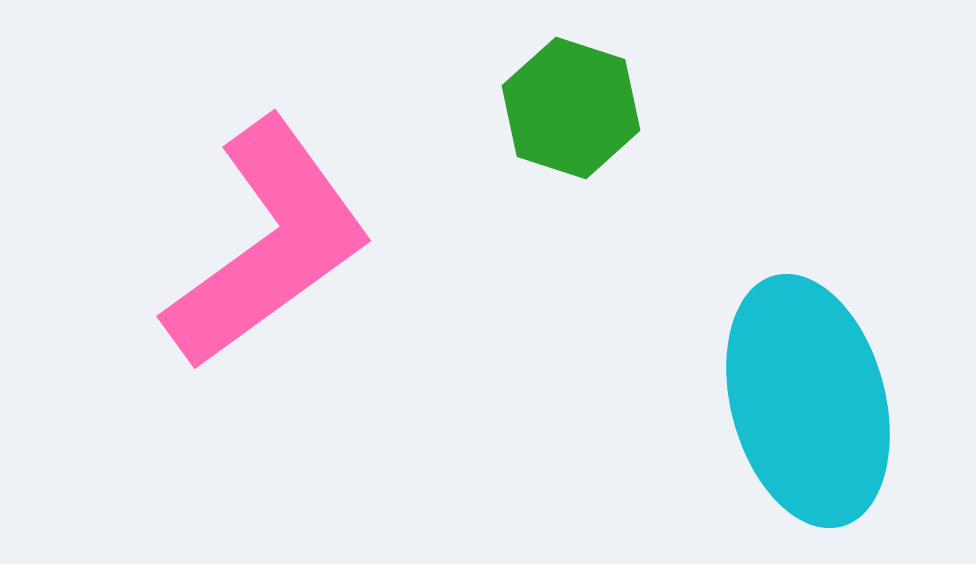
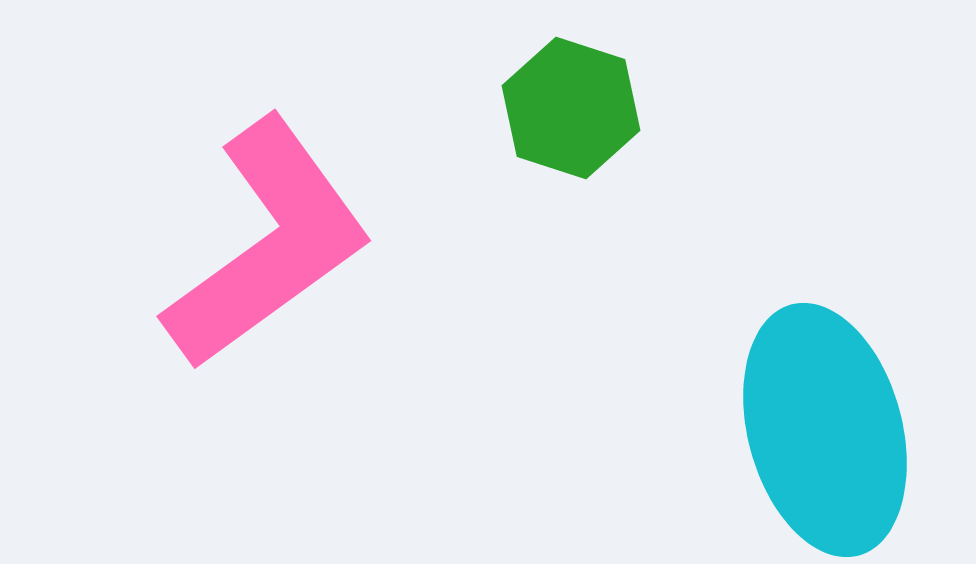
cyan ellipse: moved 17 px right, 29 px down
